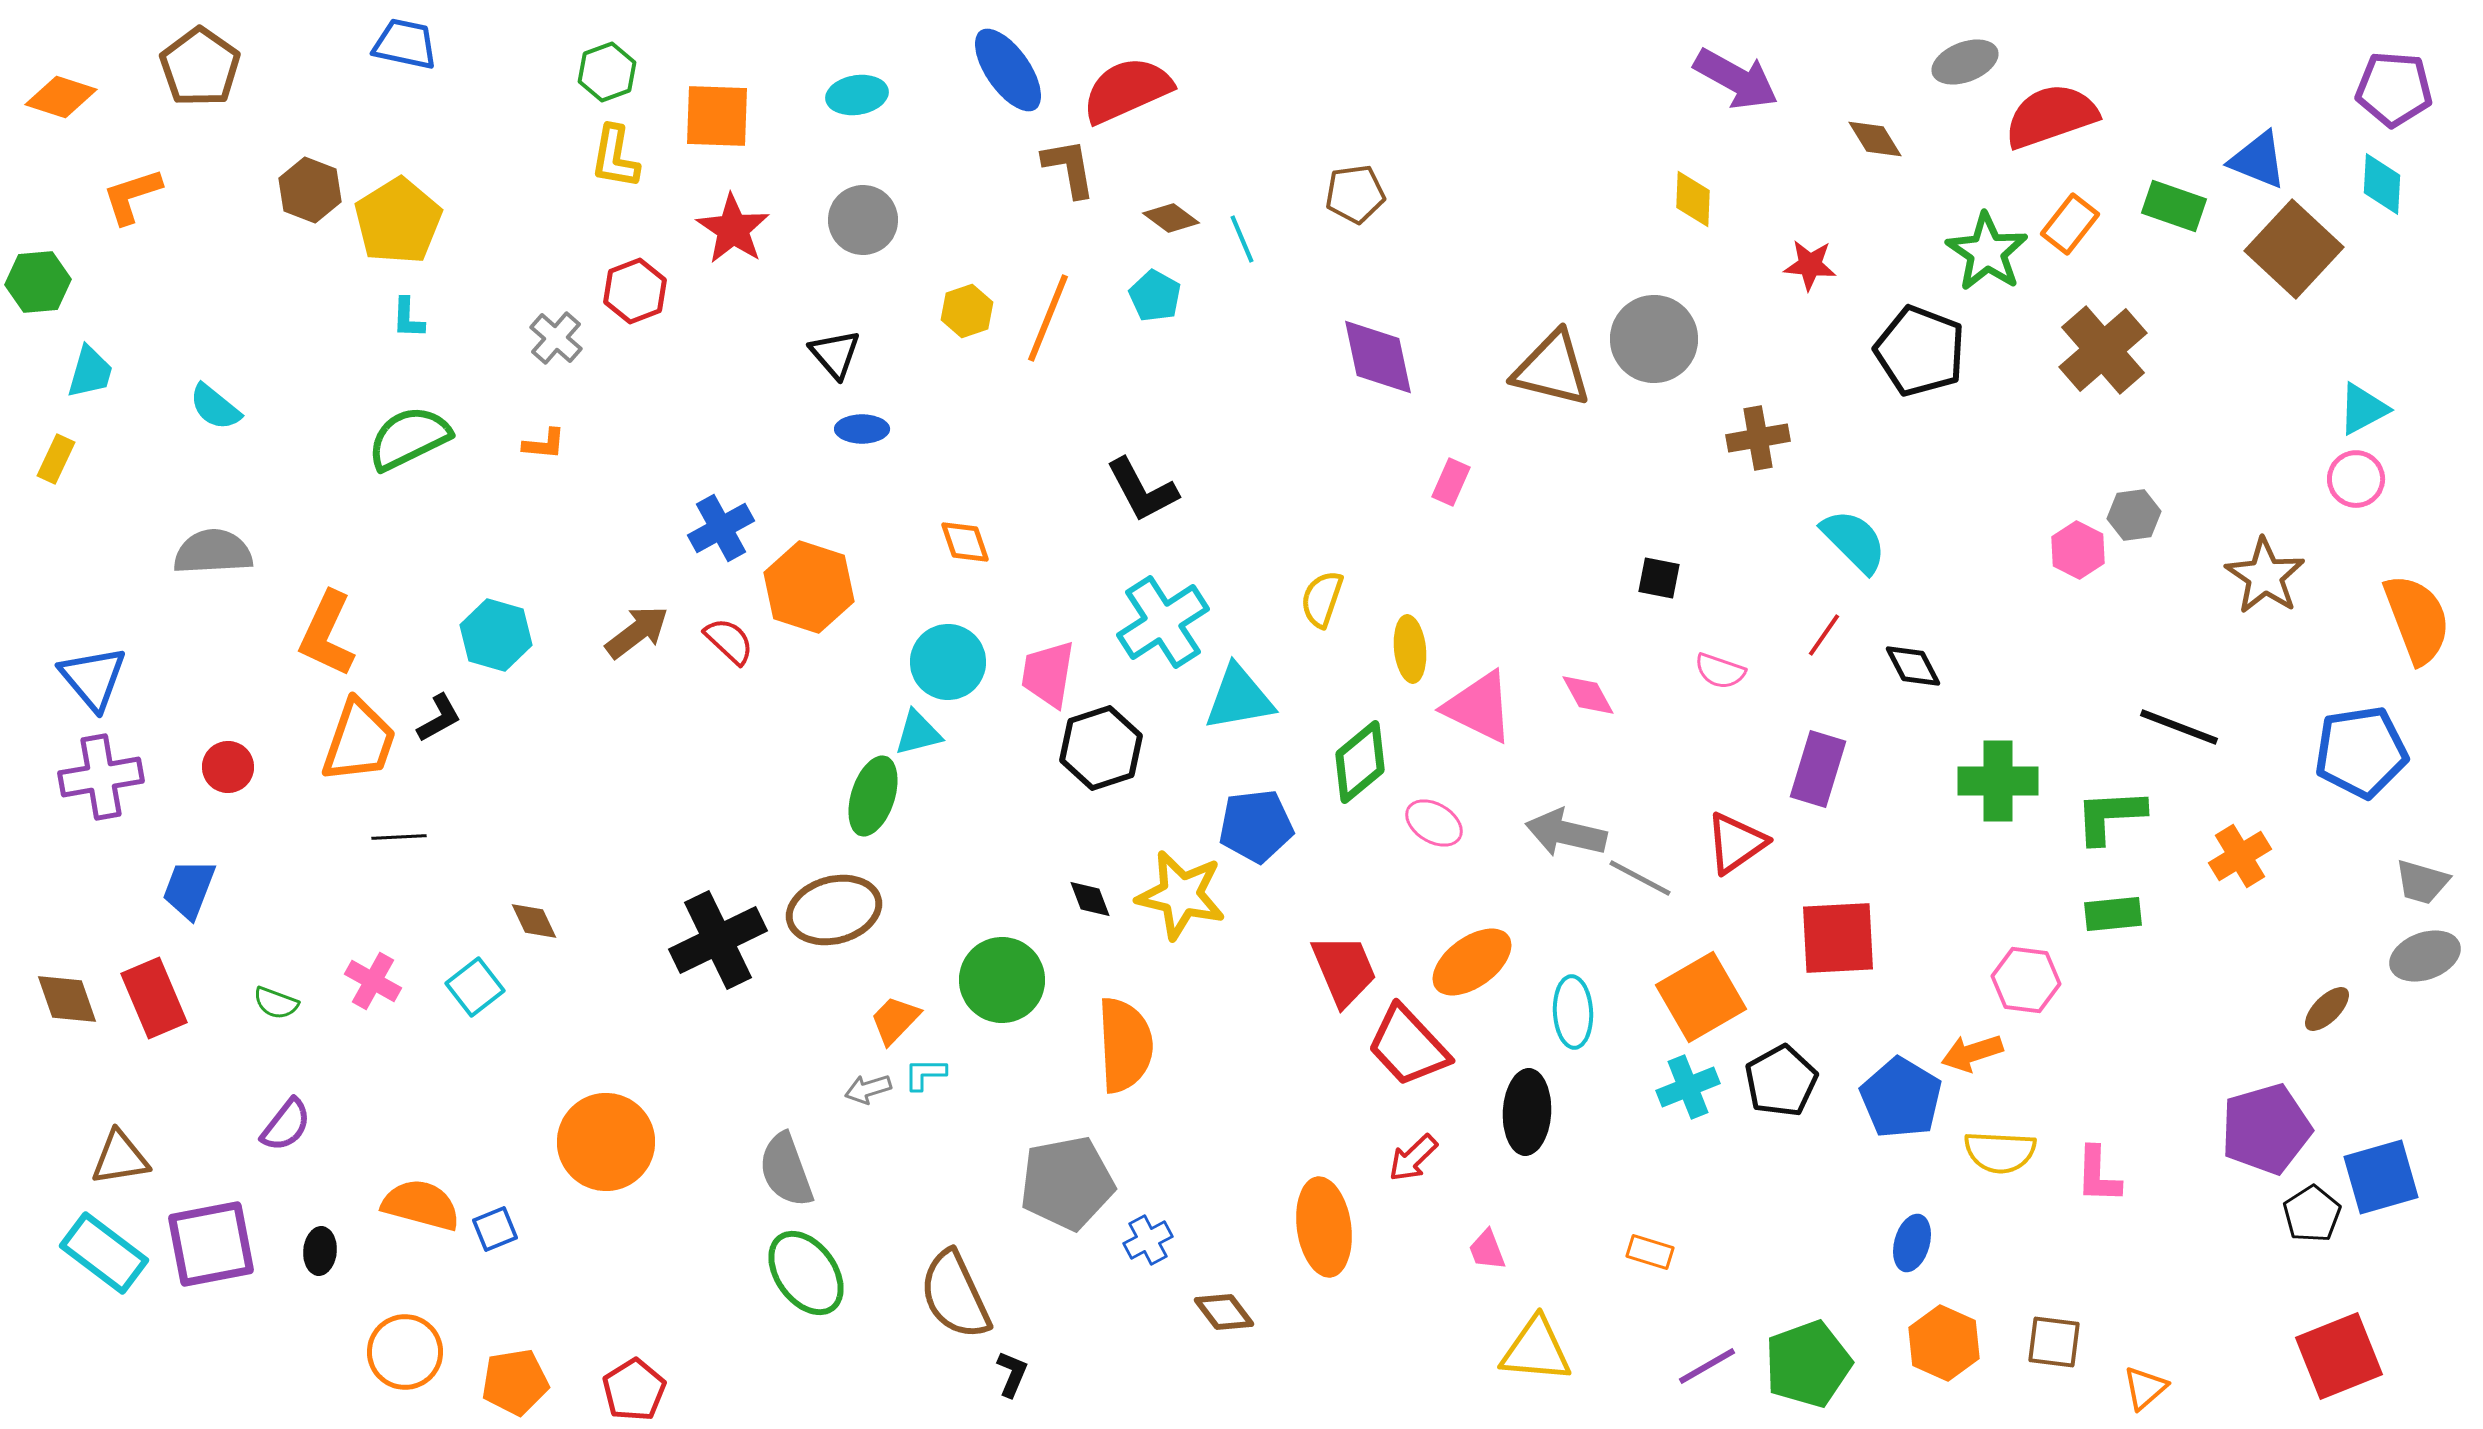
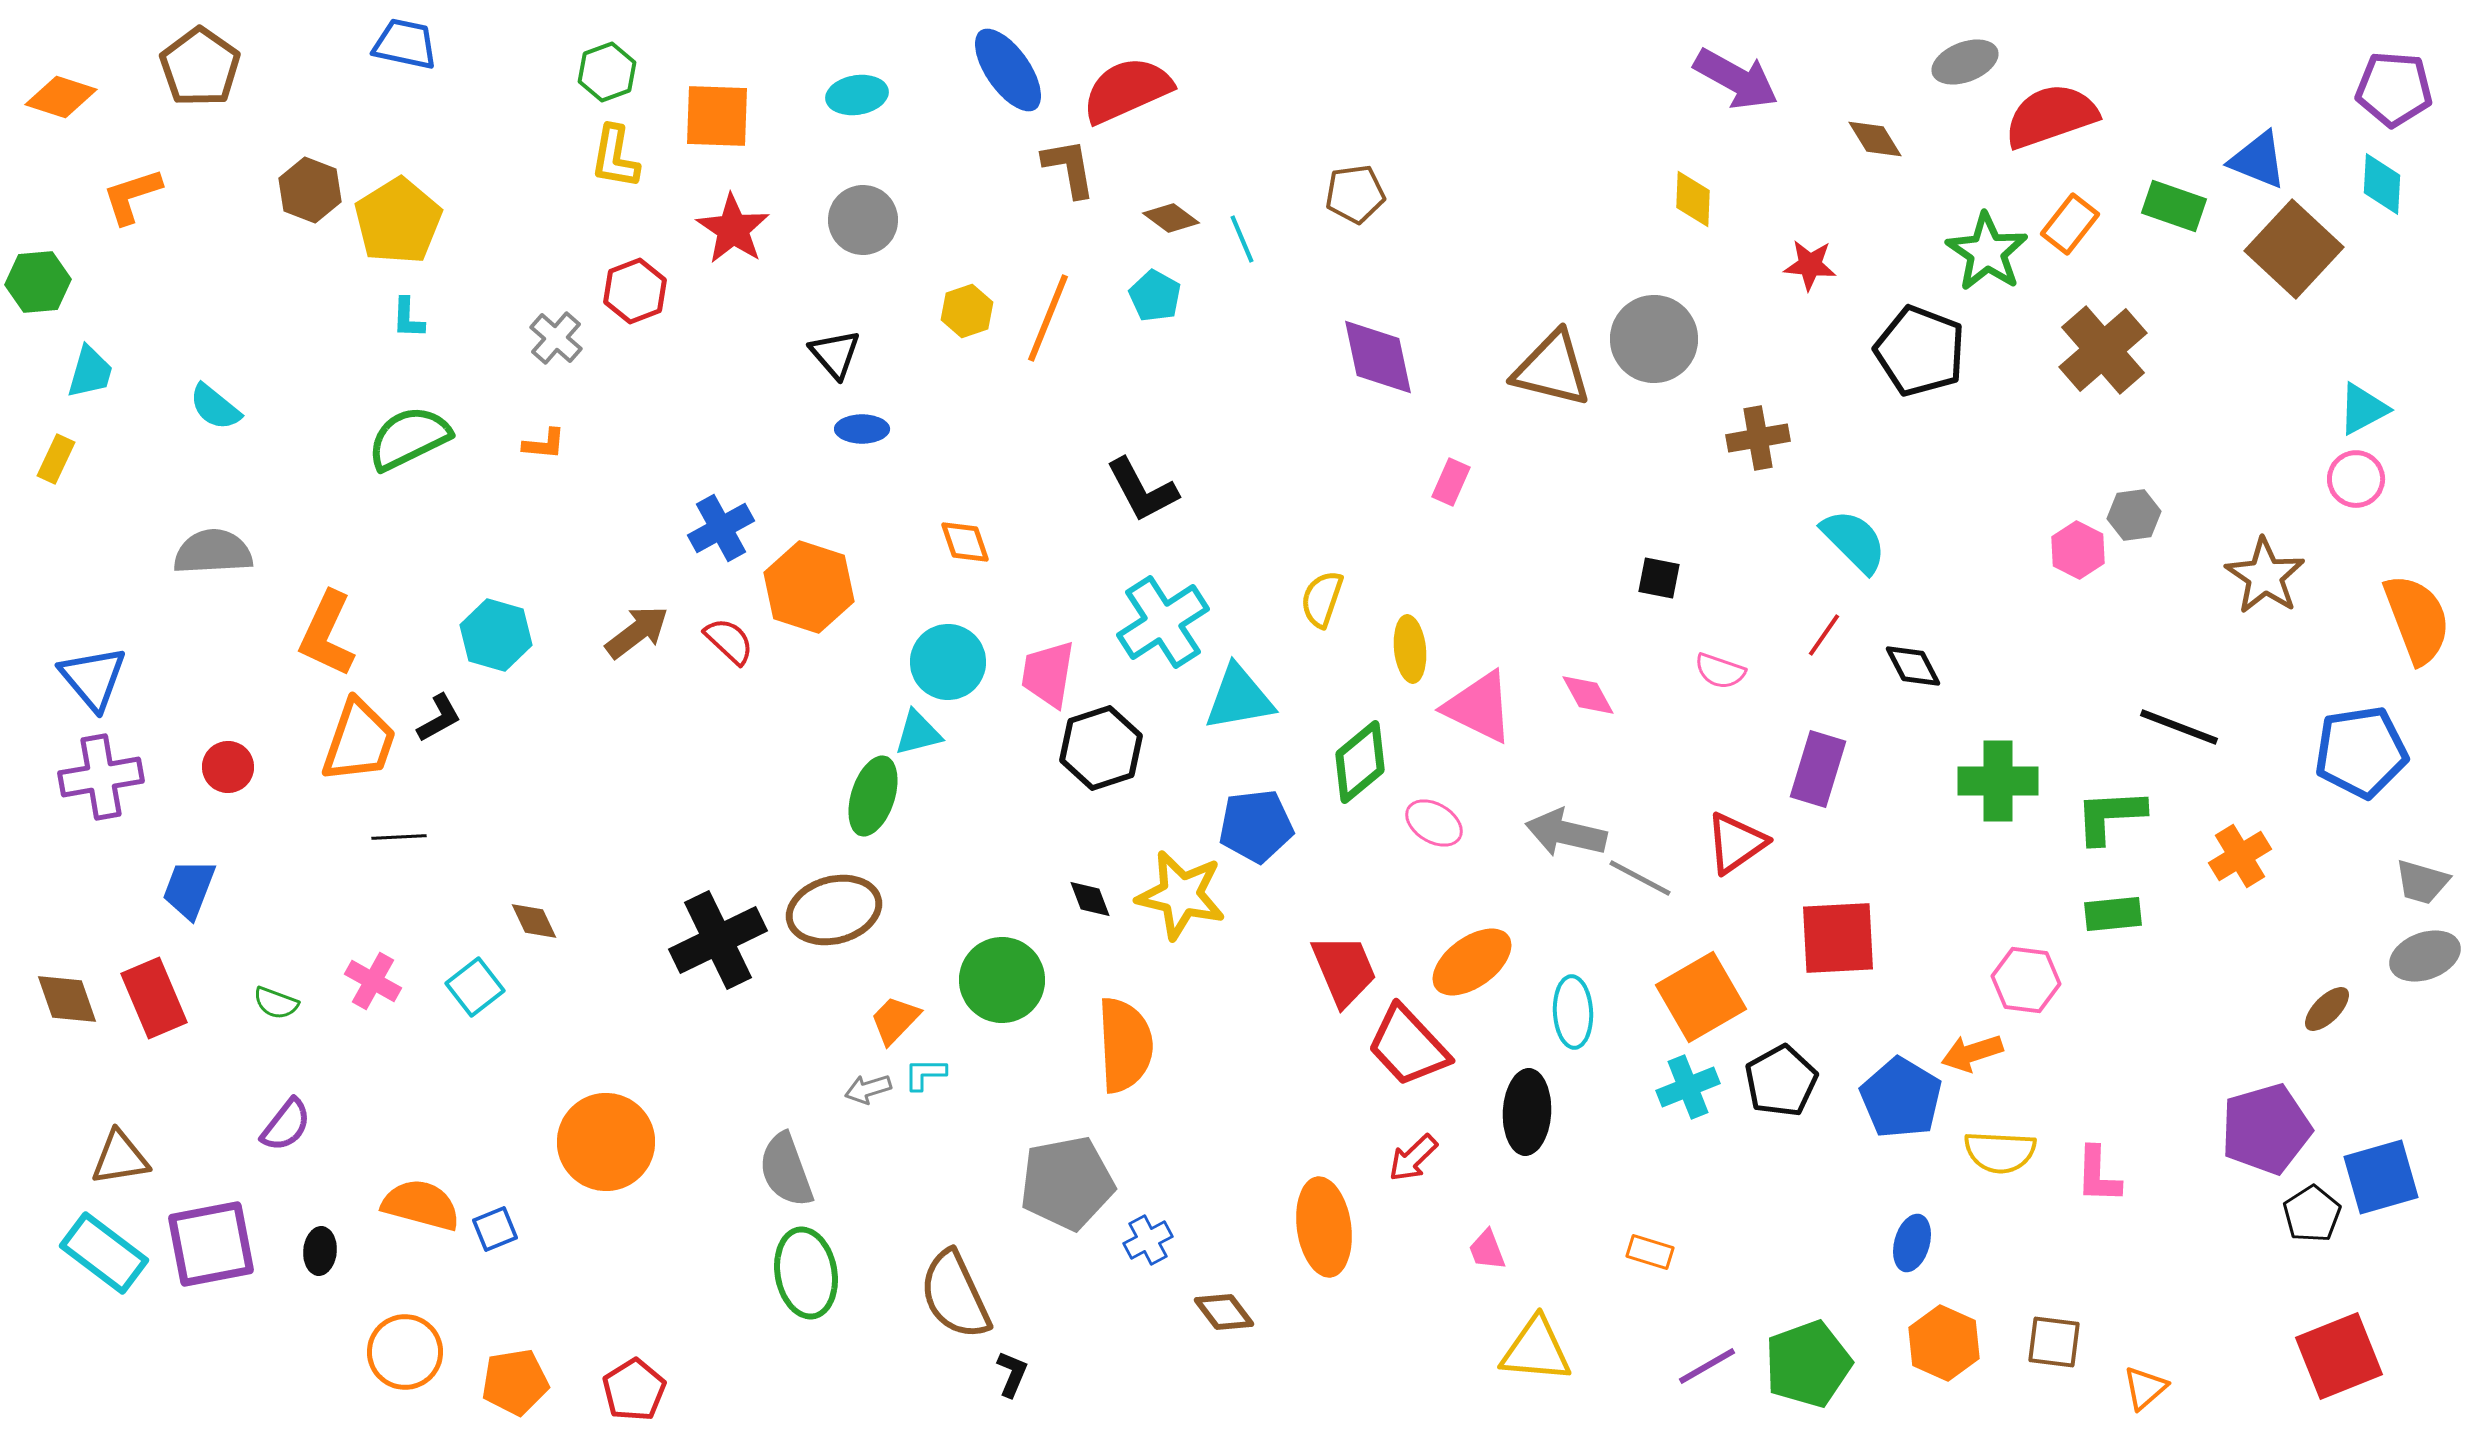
green ellipse at (806, 1273): rotated 26 degrees clockwise
